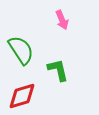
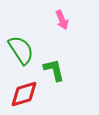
green L-shape: moved 4 px left
red diamond: moved 2 px right, 2 px up
